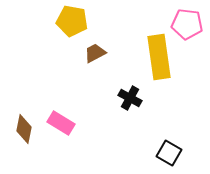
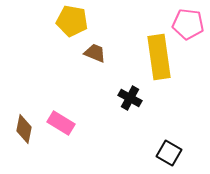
pink pentagon: moved 1 px right
brown trapezoid: rotated 50 degrees clockwise
